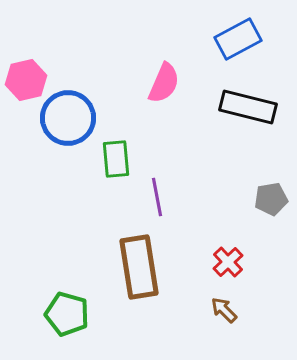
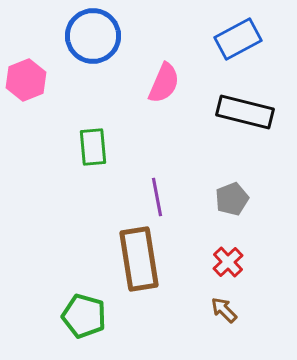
pink hexagon: rotated 9 degrees counterclockwise
black rectangle: moved 3 px left, 5 px down
blue circle: moved 25 px right, 82 px up
green rectangle: moved 23 px left, 12 px up
gray pentagon: moved 39 px left; rotated 12 degrees counterclockwise
brown rectangle: moved 8 px up
green pentagon: moved 17 px right, 2 px down
